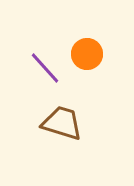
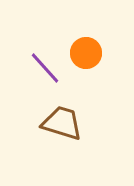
orange circle: moved 1 px left, 1 px up
